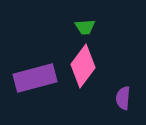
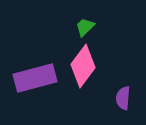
green trapezoid: rotated 140 degrees clockwise
